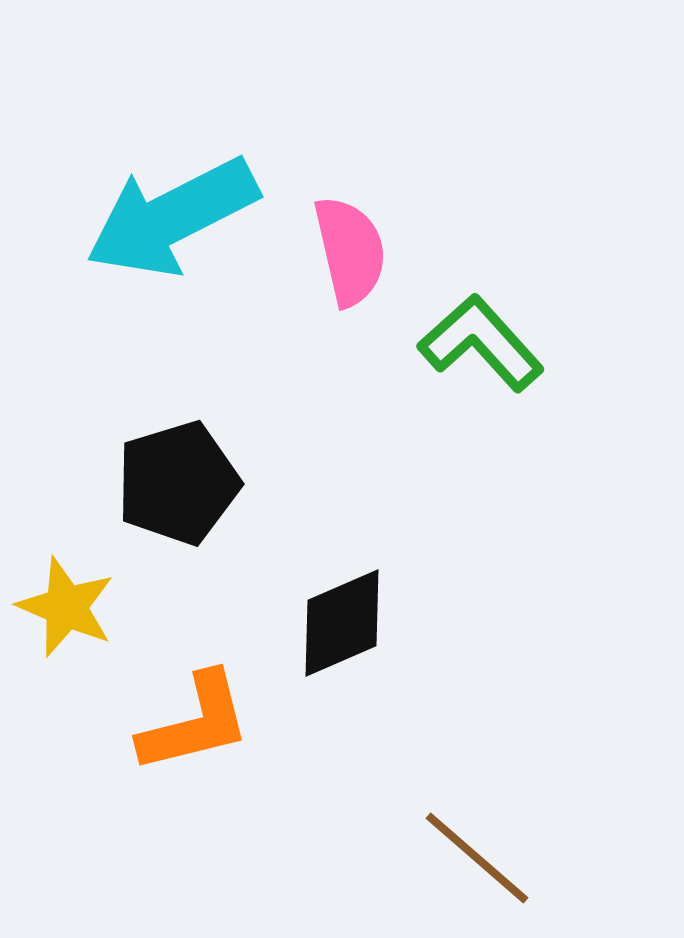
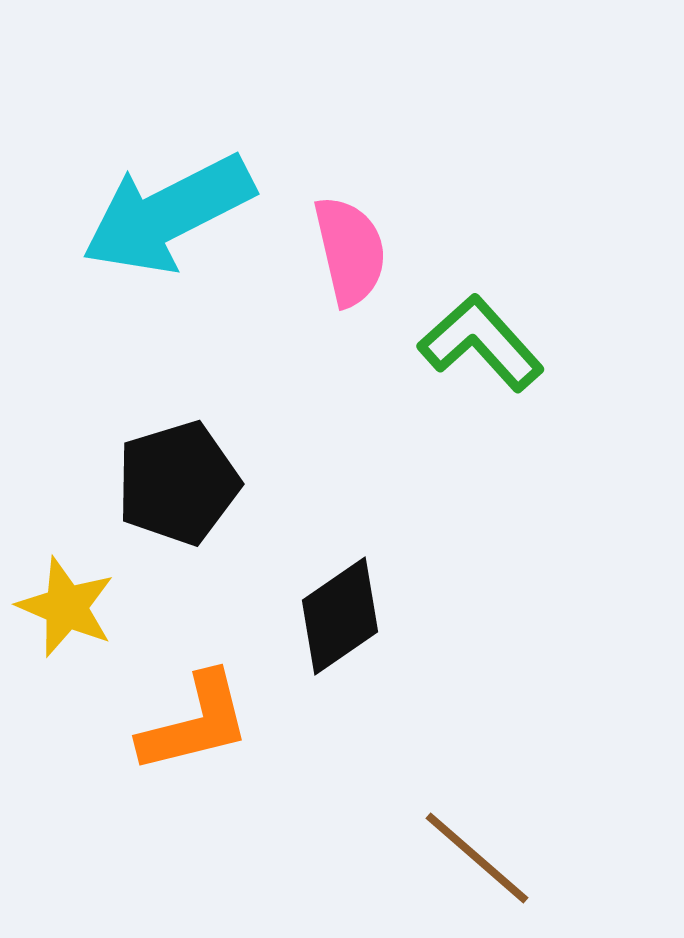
cyan arrow: moved 4 px left, 3 px up
black diamond: moved 2 px left, 7 px up; rotated 11 degrees counterclockwise
